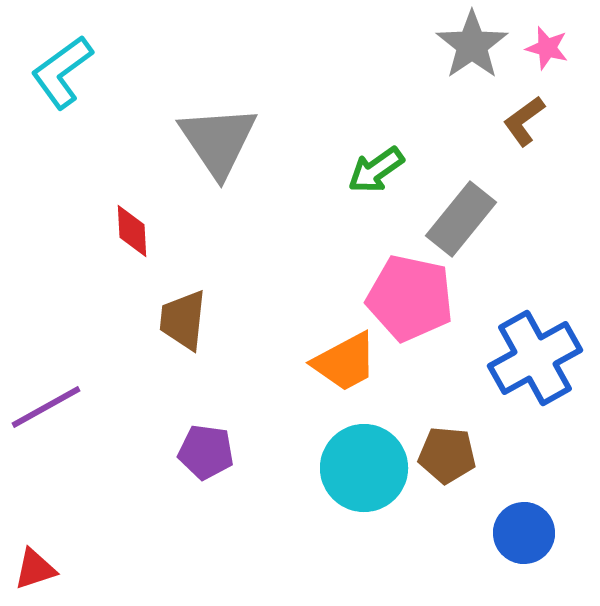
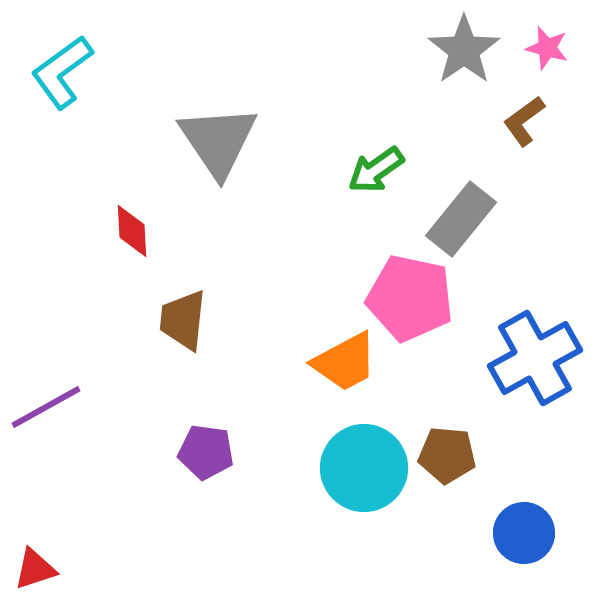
gray star: moved 8 px left, 5 px down
